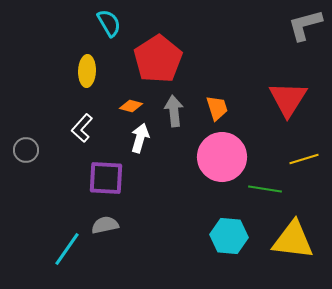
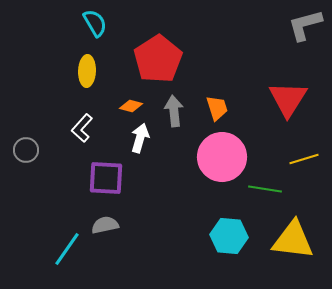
cyan semicircle: moved 14 px left
